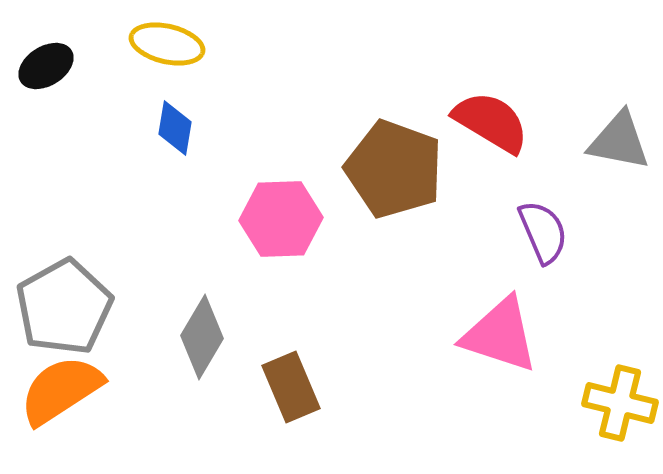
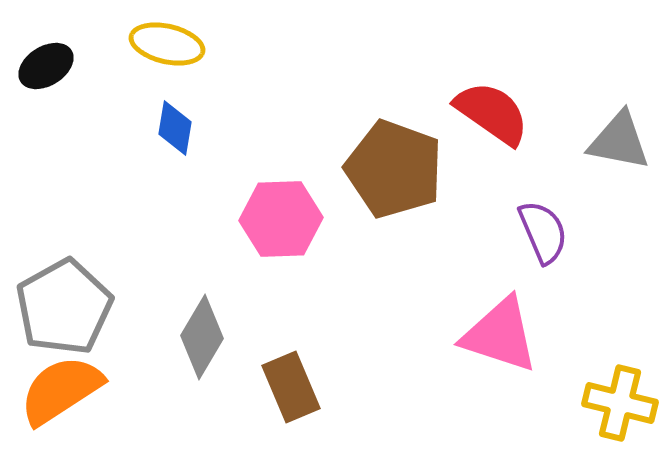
red semicircle: moved 1 px right, 9 px up; rotated 4 degrees clockwise
